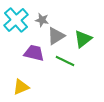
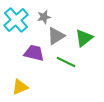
gray star: moved 2 px right, 3 px up; rotated 24 degrees counterclockwise
green triangle: moved 1 px right, 1 px up
green line: moved 1 px right, 1 px down
yellow triangle: moved 1 px left
